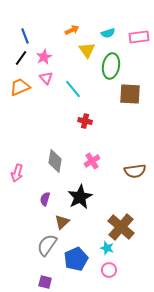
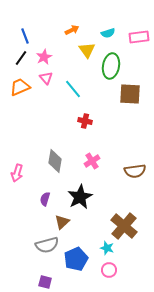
brown cross: moved 3 px right, 1 px up
gray semicircle: rotated 140 degrees counterclockwise
